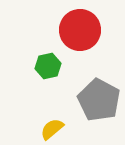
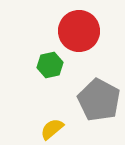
red circle: moved 1 px left, 1 px down
green hexagon: moved 2 px right, 1 px up
